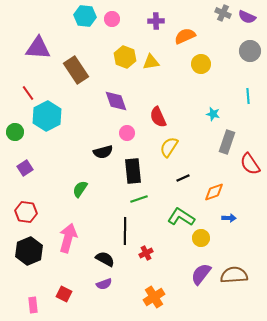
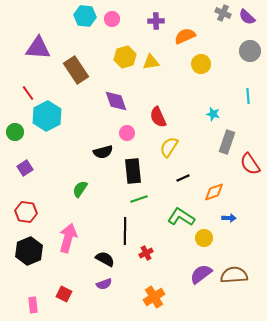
purple semicircle at (247, 17): rotated 18 degrees clockwise
yellow hexagon at (125, 57): rotated 25 degrees clockwise
yellow circle at (201, 238): moved 3 px right
purple semicircle at (201, 274): rotated 15 degrees clockwise
